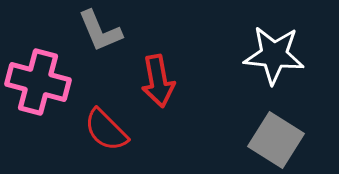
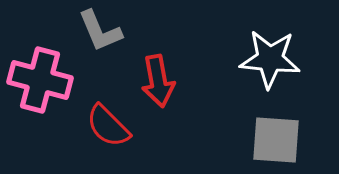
white star: moved 4 px left, 4 px down
pink cross: moved 2 px right, 2 px up
red semicircle: moved 2 px right, 4 px up
gray square: rotated 28 degrees counterclockwise
